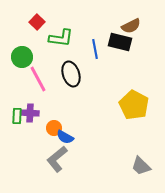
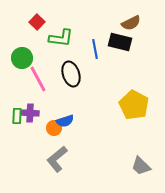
brown semicircle: moved 3 px up
green circle: moved 1 px down
blue semicircle: moved 16 px up; rotated 48 degrees counterclockwise
